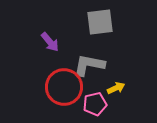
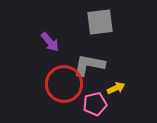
red circle: moved 3 px up
